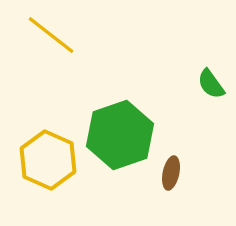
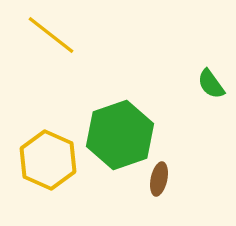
brown ellipse: moved 12 px left, 6 px down
